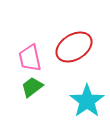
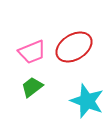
pink trapezoid: moved 2 px right, 6 px up; rotated 100 degrees counterclockwise
cyan star: rotated 16 degrees counterclockwise
